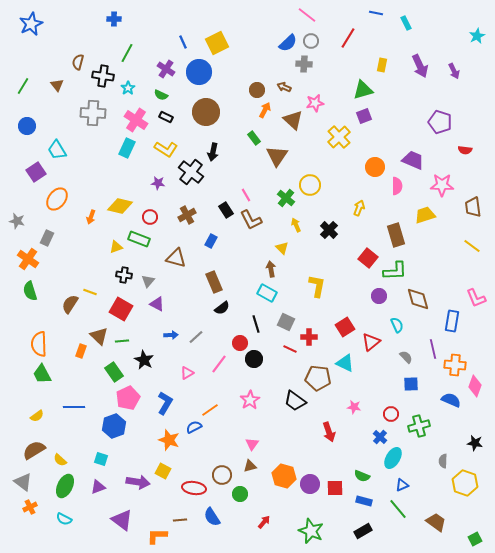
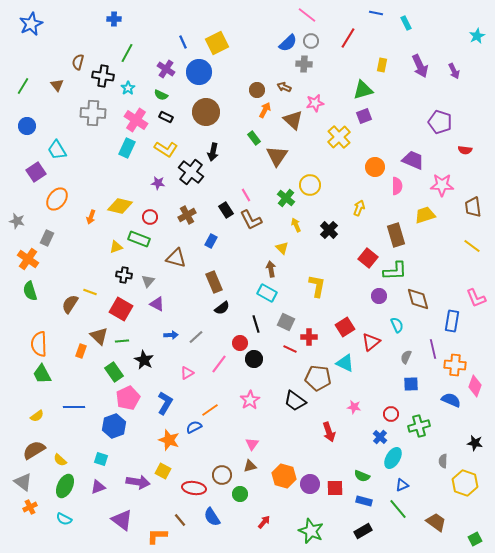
gray semicircle at (406, 357): rotated 112 degrees counterclockwise
brown line at (180, 520): rotated 56 degrees clockwise
